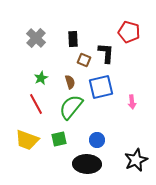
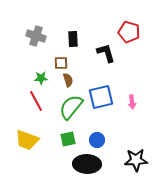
gray cross: moved 2 px up; rotated 24 degrees counterclockwise
black L-shape: rotated 20 degrees counterclockwise
brown square: moved 23 px left, 3 px down; rotated 24 degrees counterclockwise
green star: rotated 24 degrees clockwise
brown semicircle: moved 2 px left, 2 px up
blue square: moved 10 px down
red line: moved 3 px up
green square: moved 9 px right
black star: rotated 20 degrees clockwise
